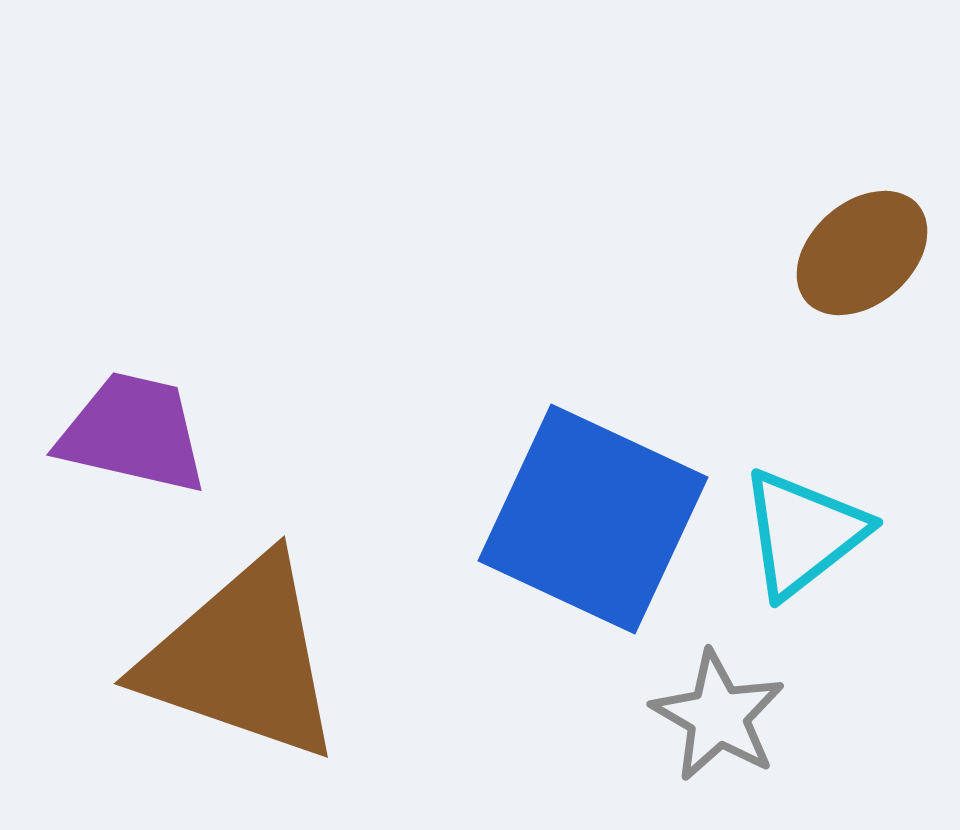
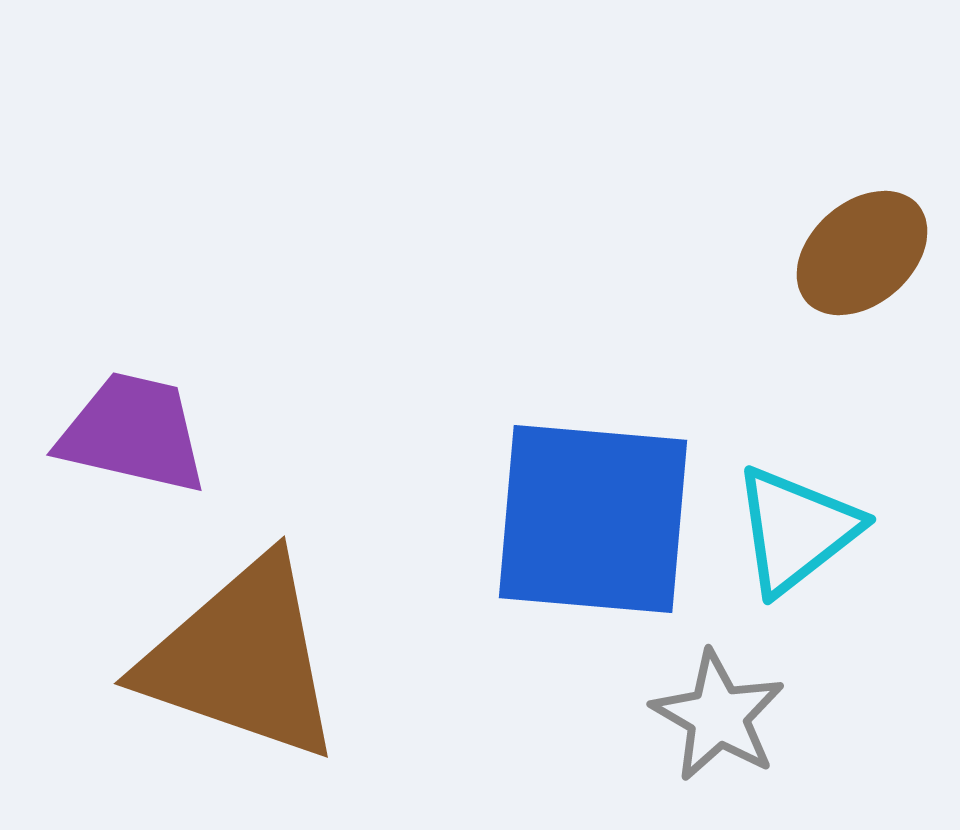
blue square: rotated 20 degrees counterclockwise
cyan triangle: moved 7 px left, 3 px up
